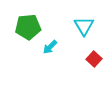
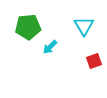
red square: moved 2 px down; rotated 28 degrees clockwise
